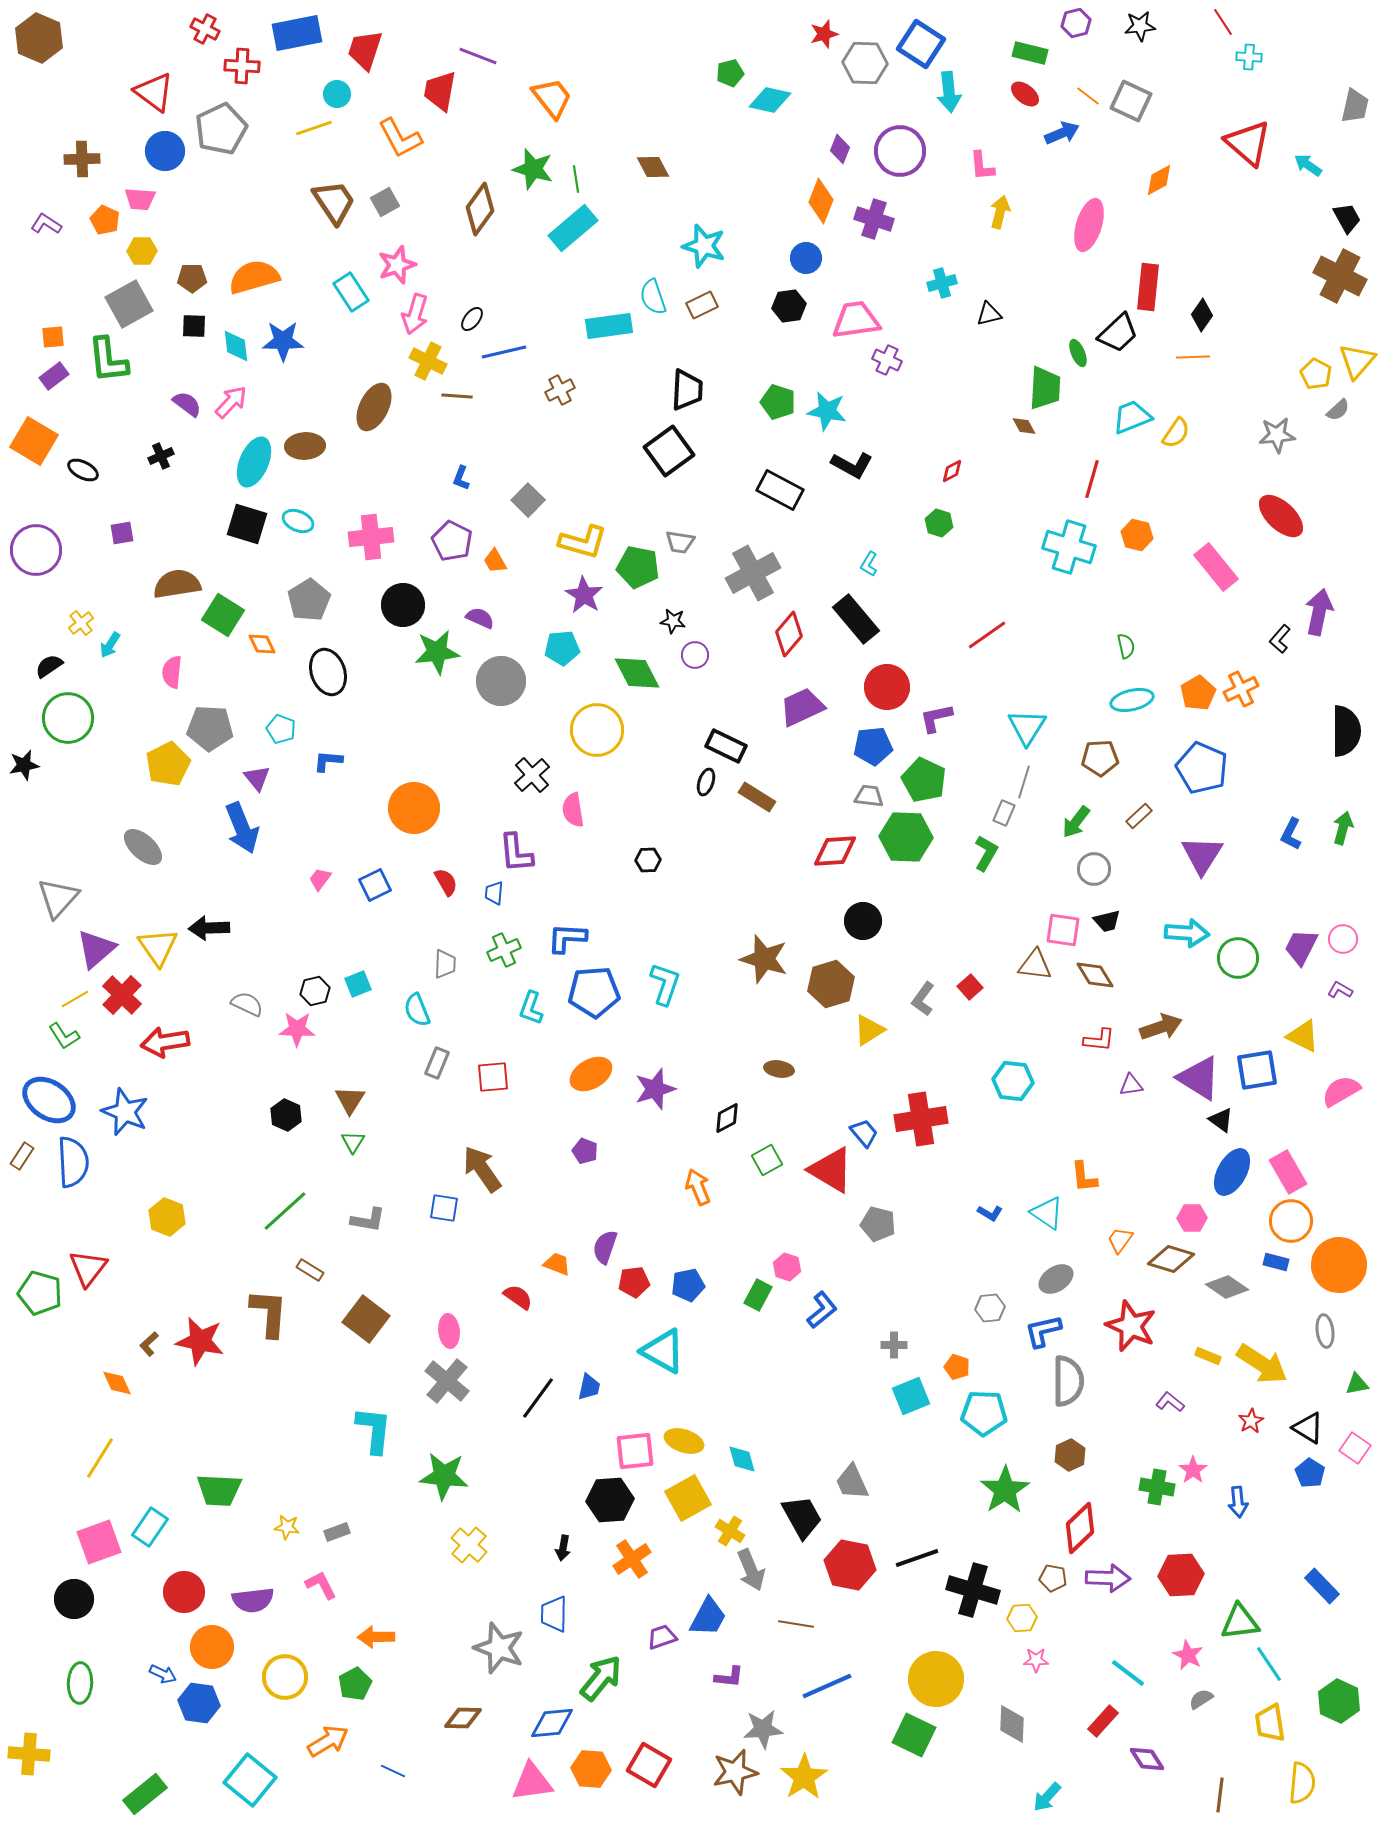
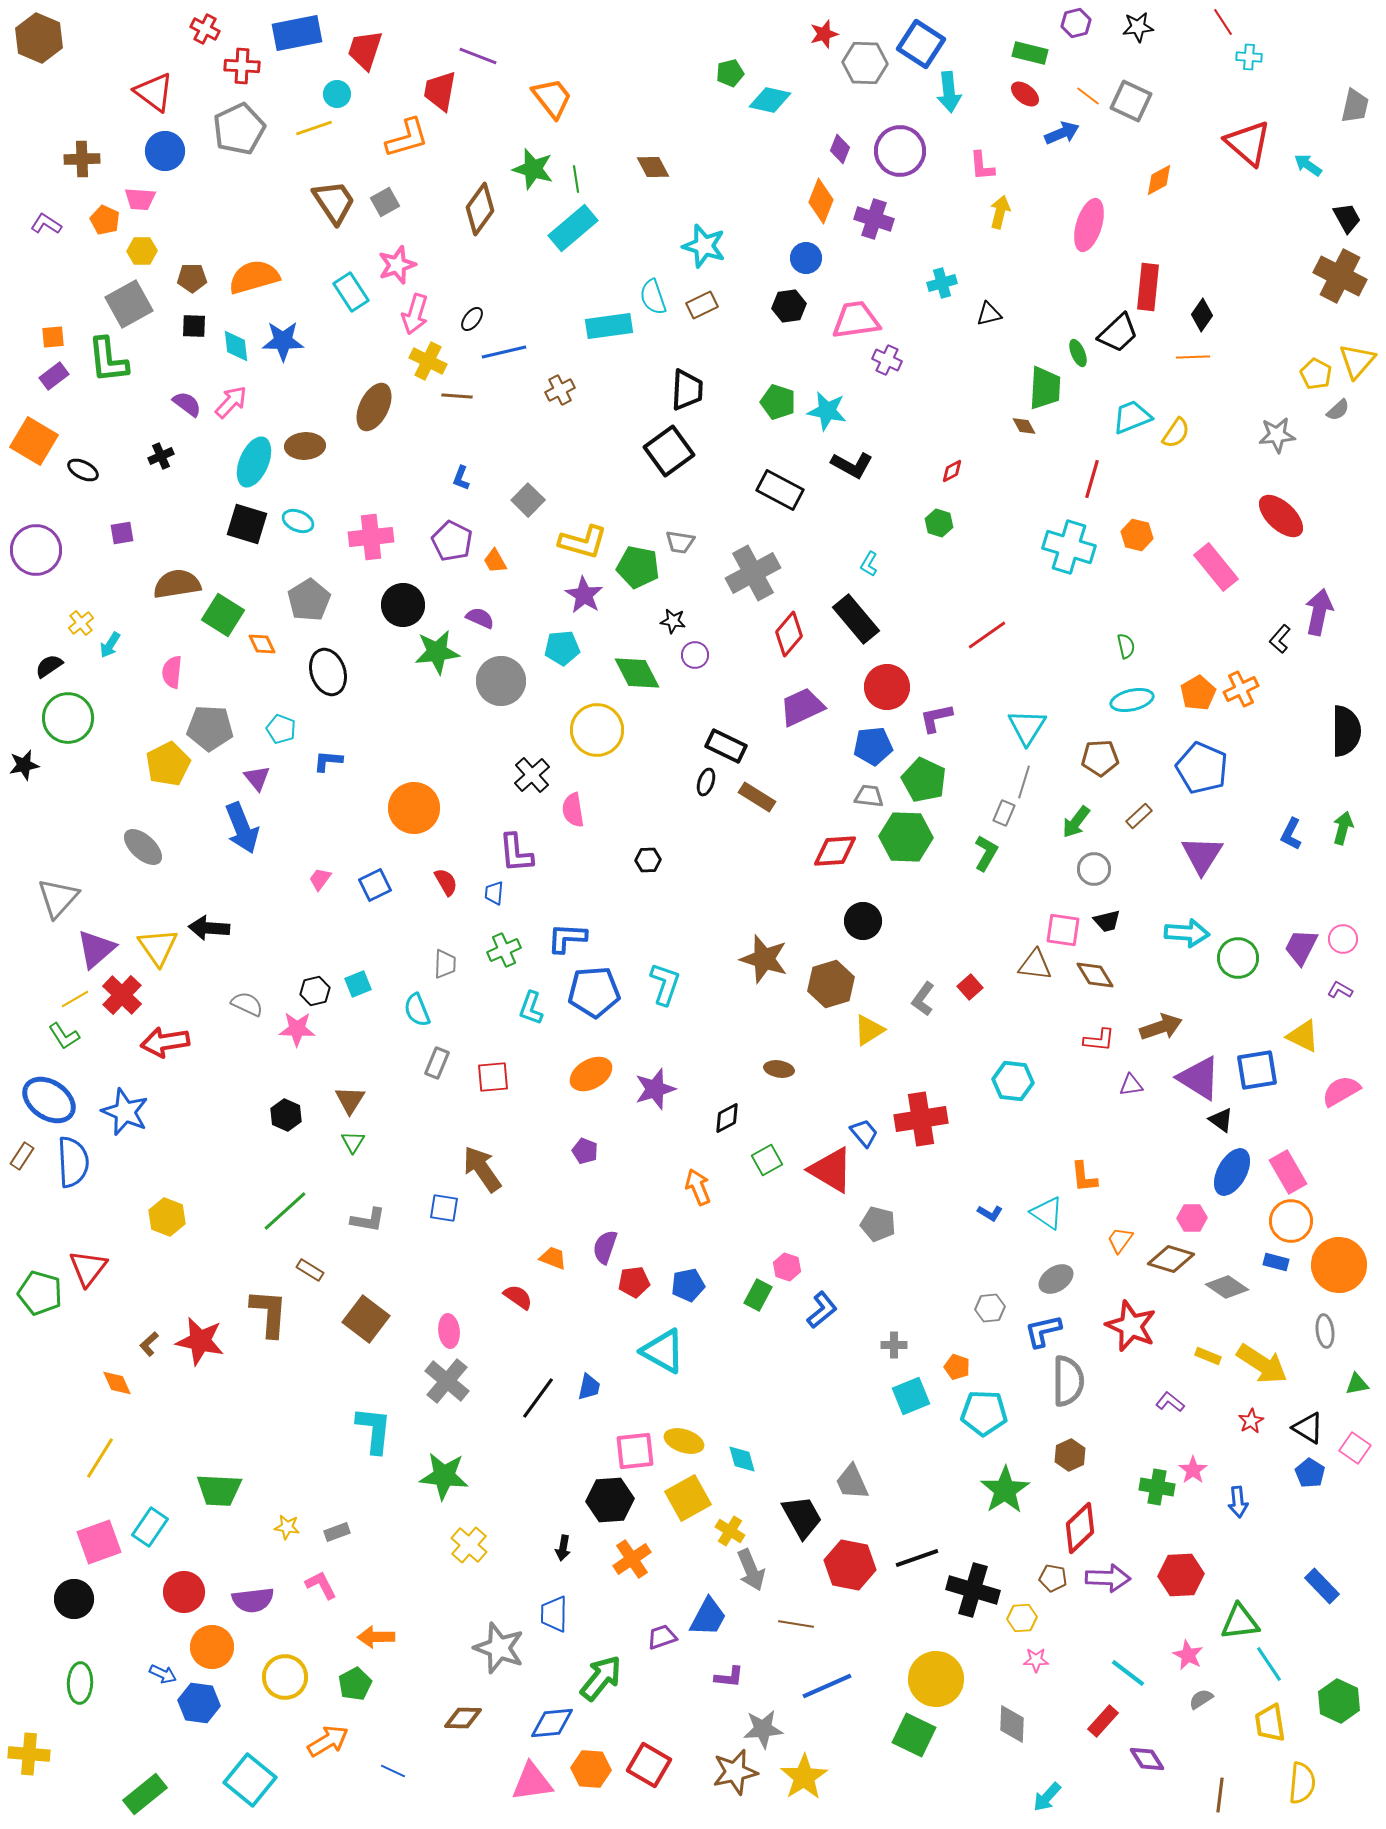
black star at (1140, 26): moved 2 px left, 1 px down
gray pentagon at (221, 129): moved 18 px right
orange L-shape at (400, 138): moved 7 px right; rotated 78 degrees counterclockwise
black arrow at (209, 928): rotated 6 degrees clockwise
orange trapezoid at (557, 1264): moved 4 px left, 6 px up
